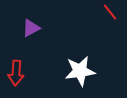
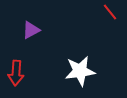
purple triangle: moved 2 px down
